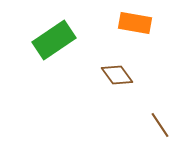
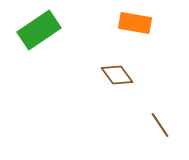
green rectangle: moved 15 px left, 10 px up
